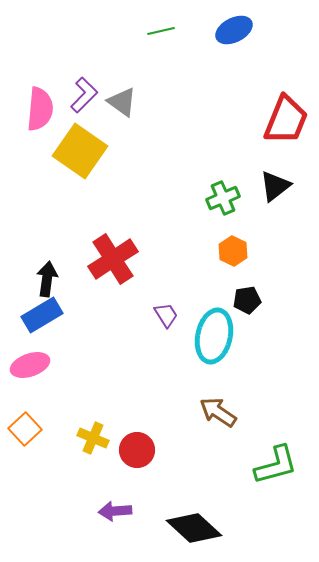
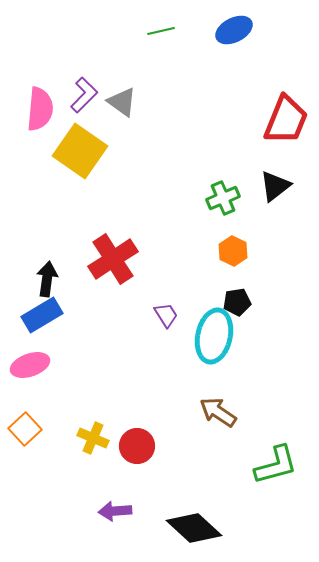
black pentagon: moved 10 px left, 2 px down
red circle: moved 4 px up
